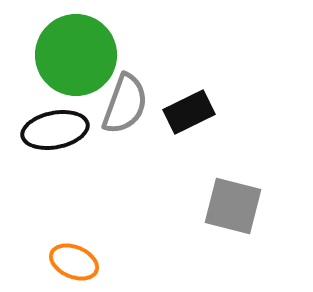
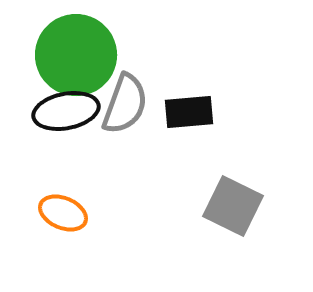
black rectangle: rotated 21 degrees clockwise
black ellipse: moved 11 px right, 19 px up
gray square: rotated 12 degrees clockwise
orange ellipse: moved 11 px left, 49 px up
